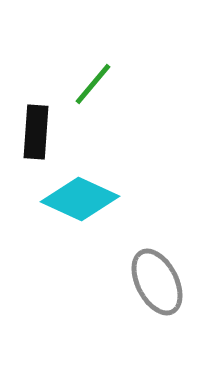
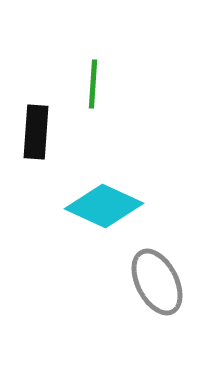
green line: rotated 36 degrees counterclockwise
cyan diamond: moved 24 px right, 7 px down
